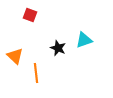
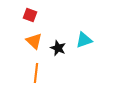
orange triangle: moved 19 px right, 15 px up
orange line: rotated 12 degrees clockwise
